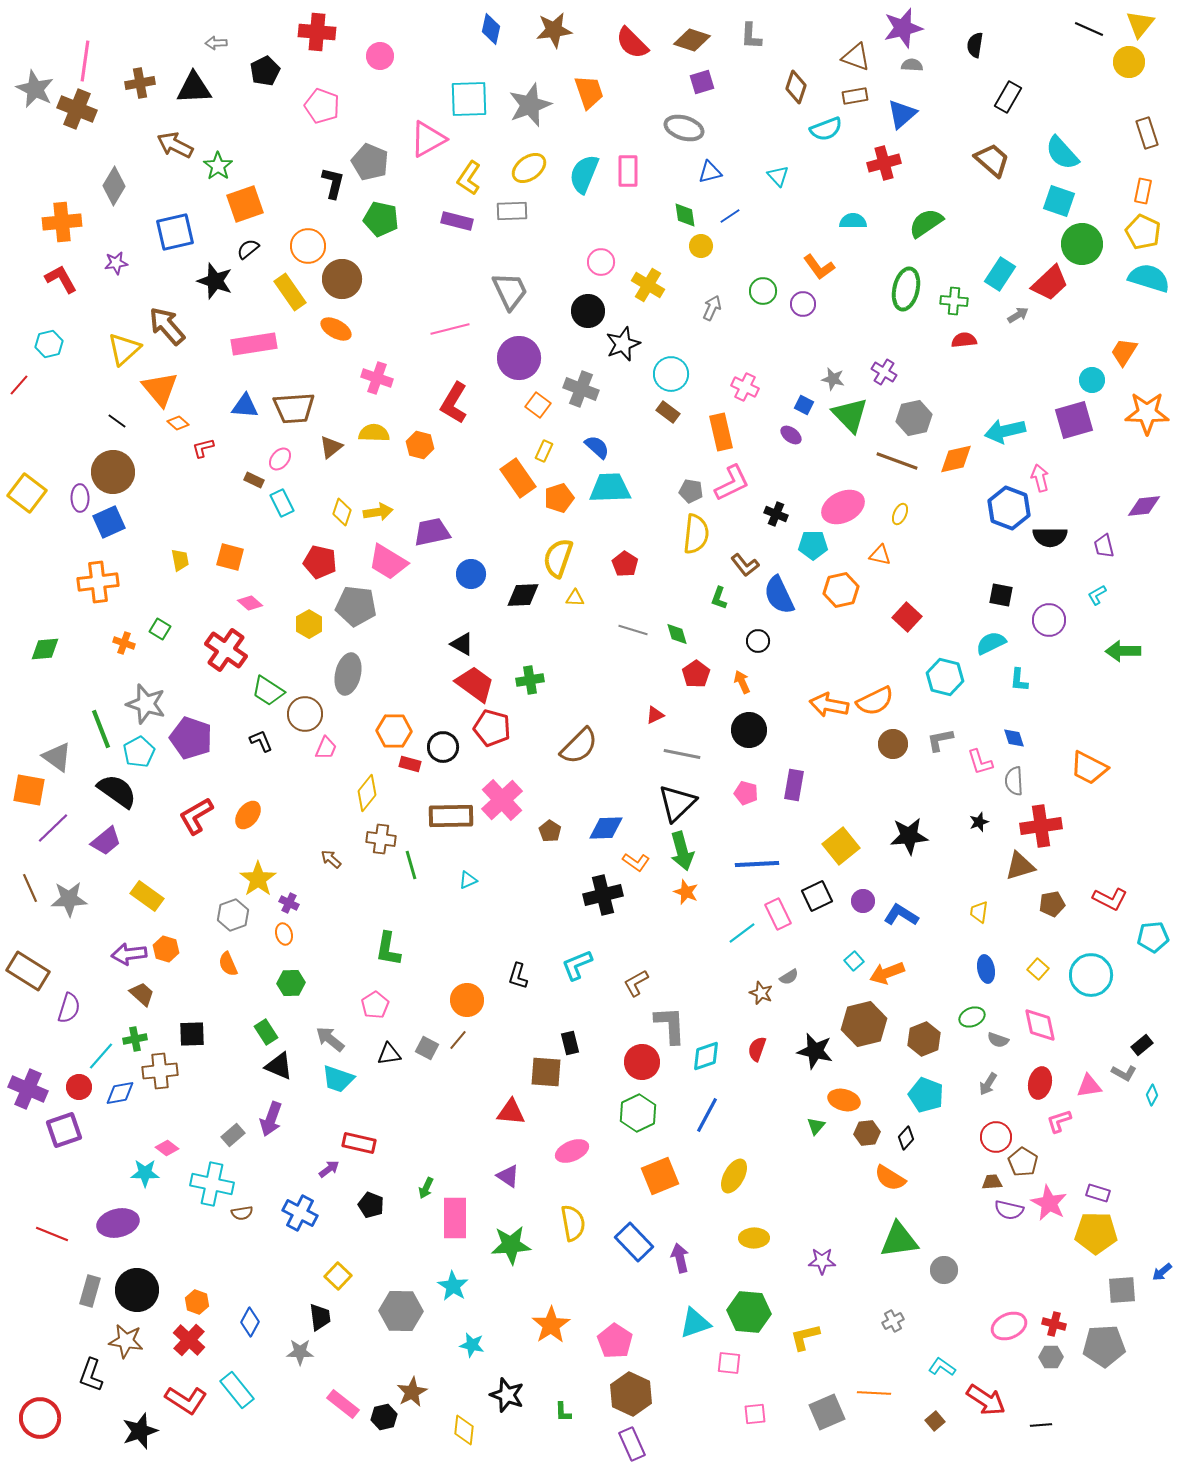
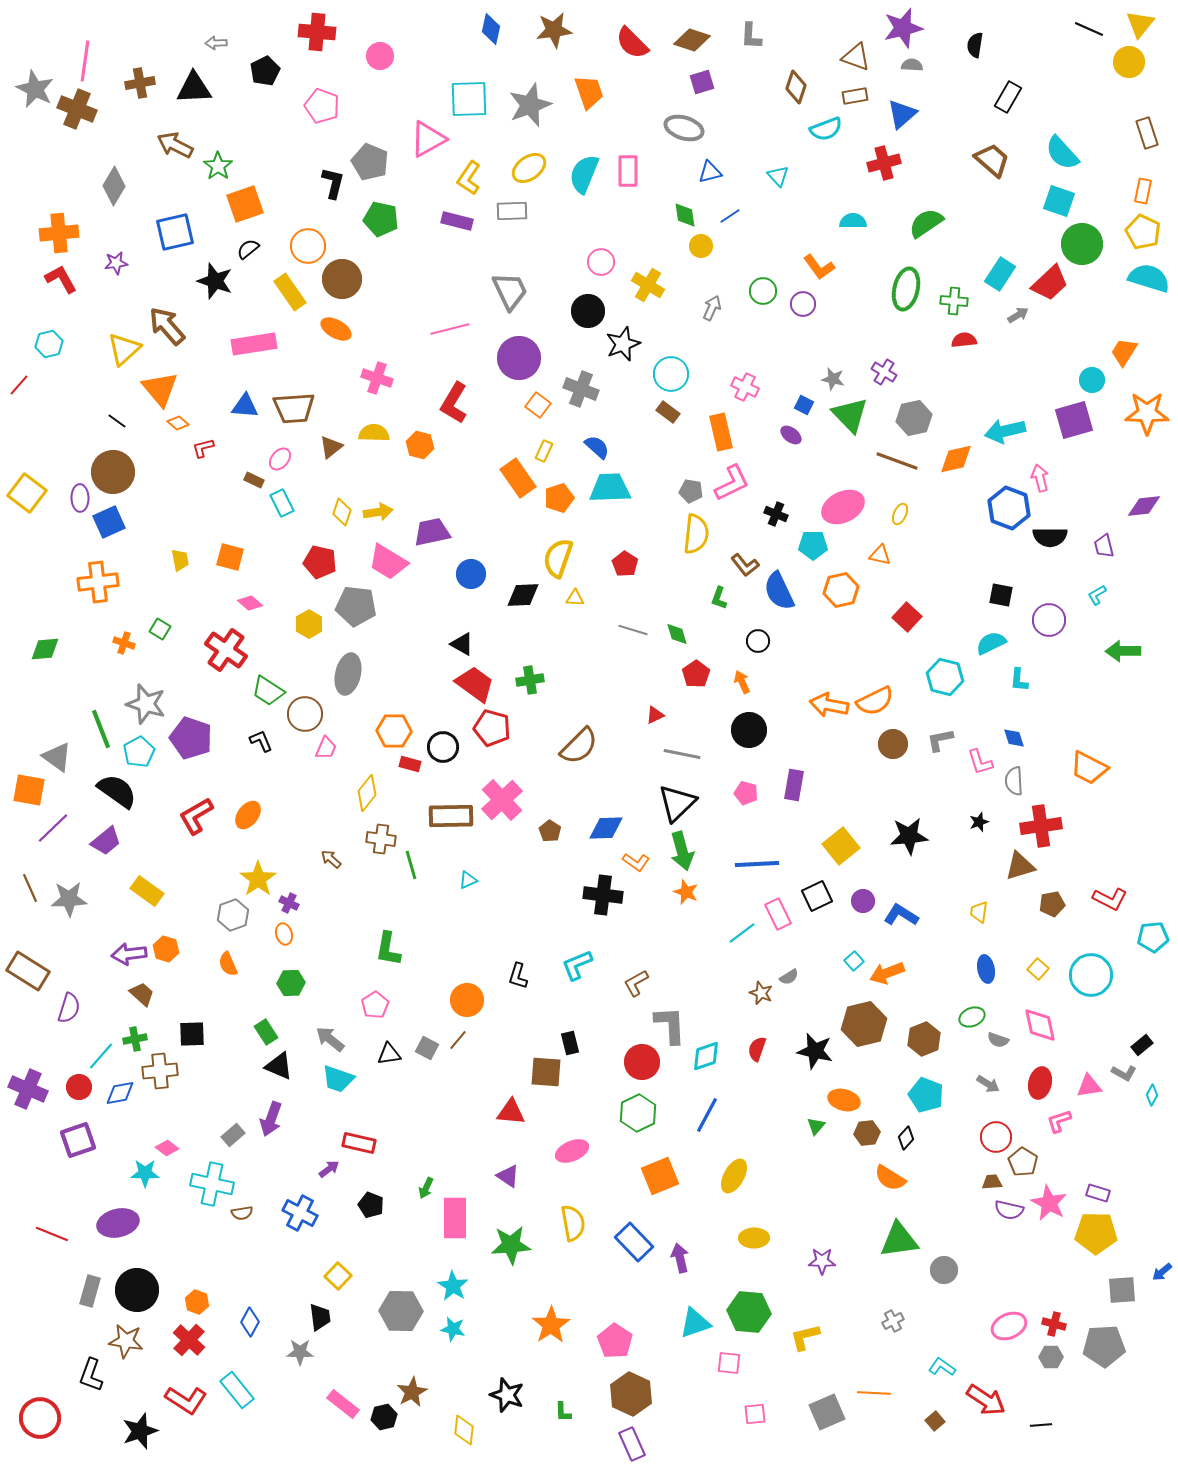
orange cross at (62, 222): moved 3 px left, 11 px down
blue semicircle at (779, 595): moved 4 px up
black cross at (603, 895): rotated 21 degrees clockwise
yellow rectangle at (147, 896): moved 5 px up
gray arrow at (988, 1084): rotated 90 degrees counterclockwise
purple square at (64, 1130): moved 14 px right, 10 px down
cyan star at (472, 1345): moved 19 px left, 16 px up
